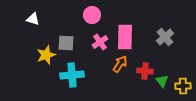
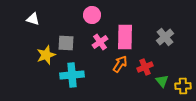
red cross: moved 4 px up; rotated 28 degrees counterclockwise
